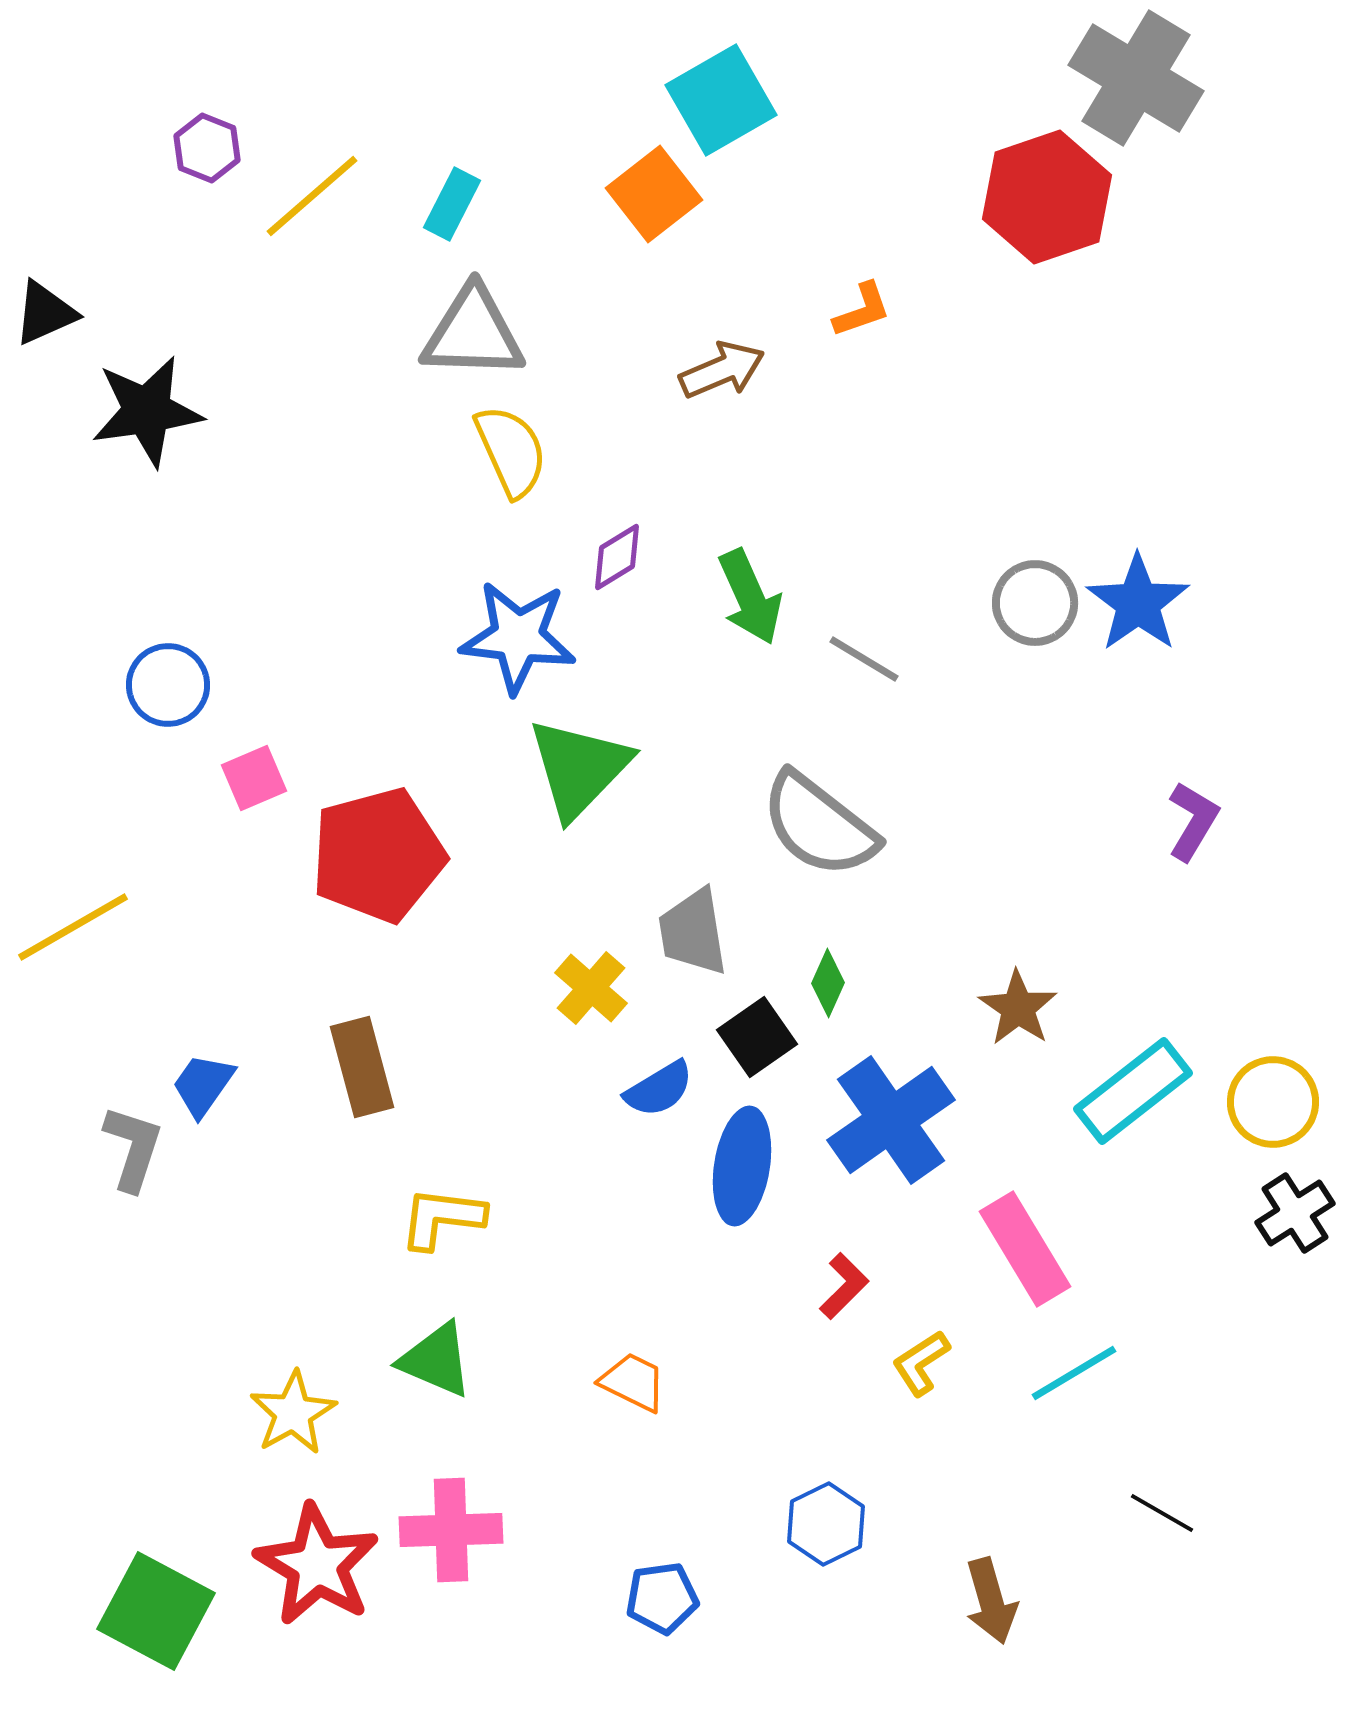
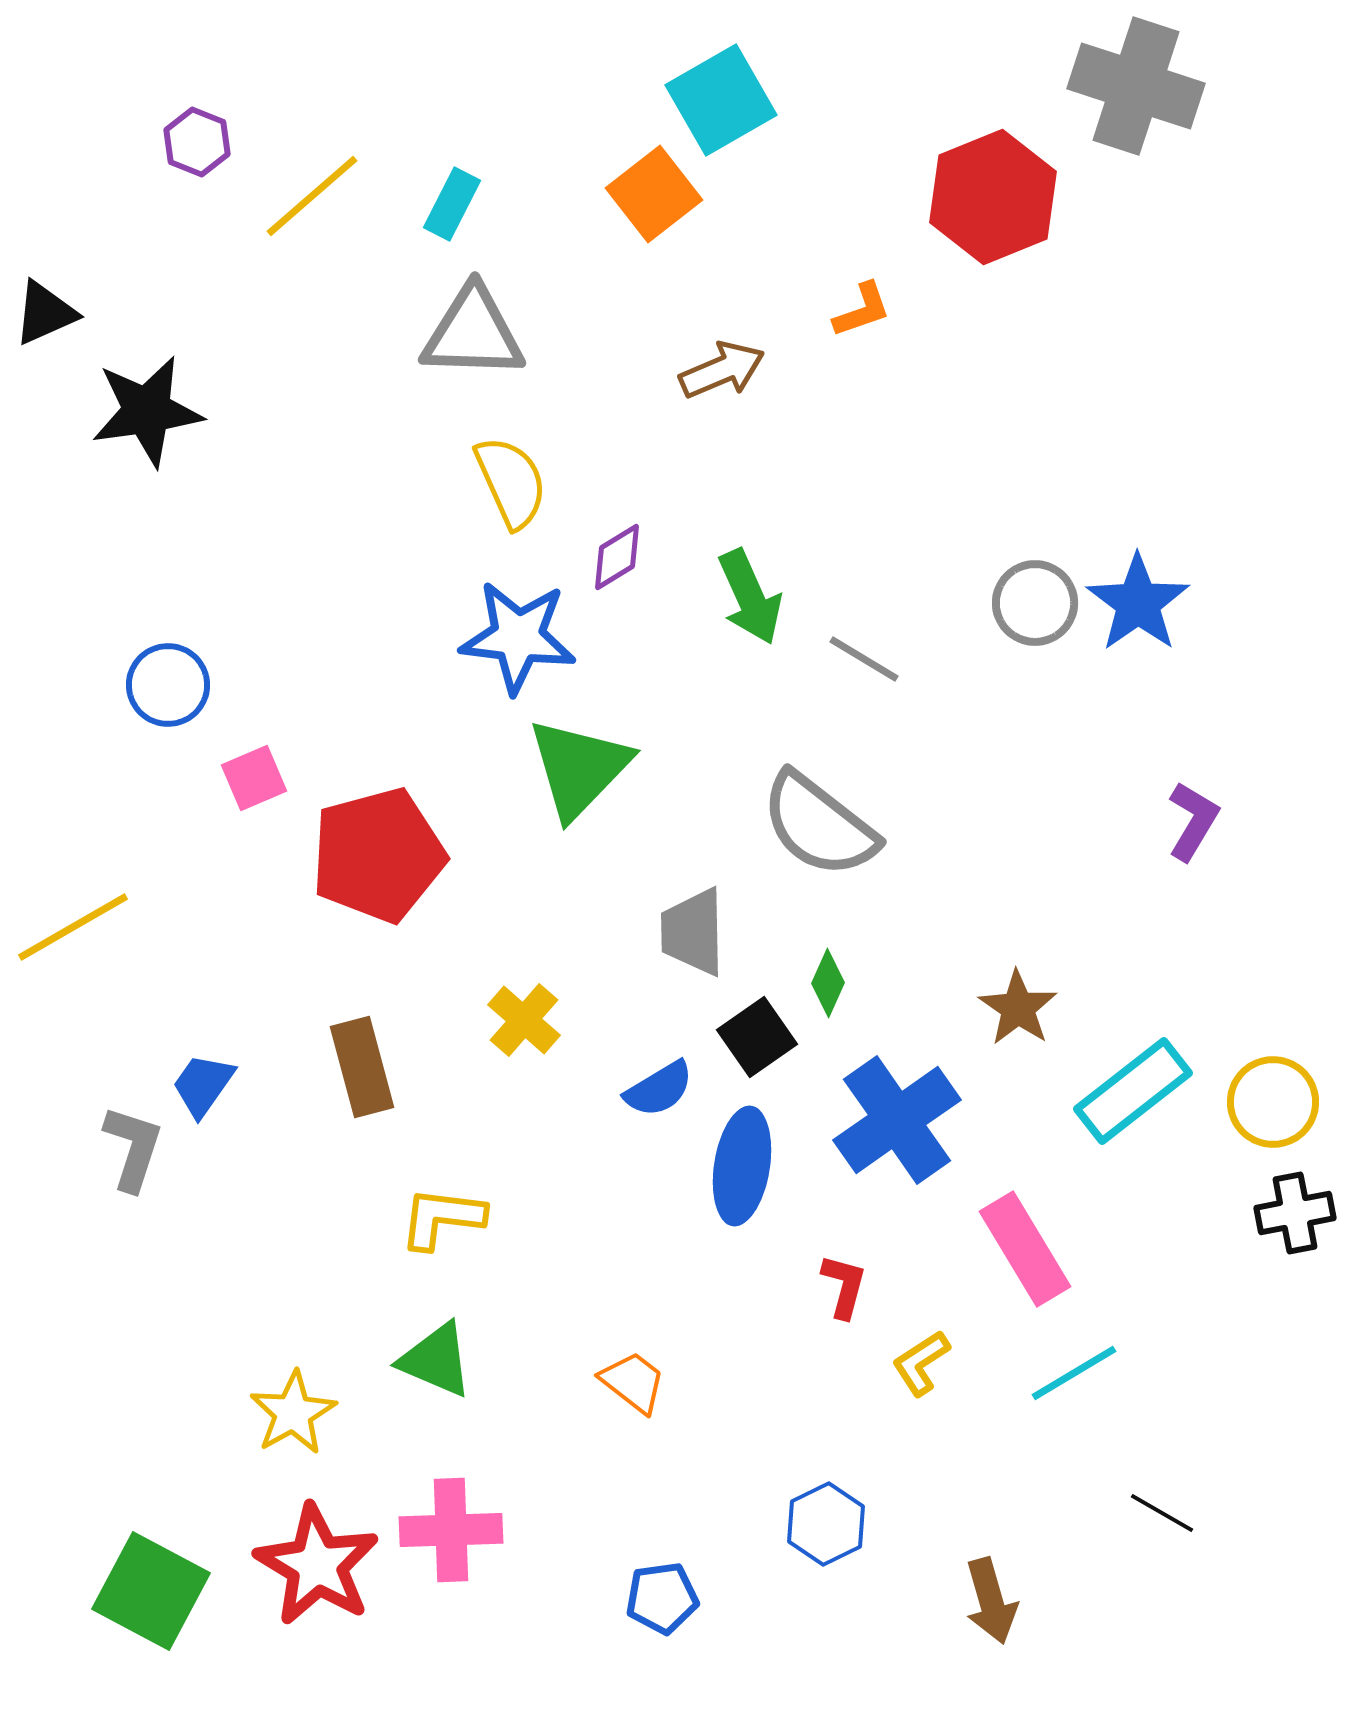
gray cross at (1136, 78): moved 8 px down; rotated 13 degrees counterclockwise
purple hexagon at (207, 148): moved 10 px left, 6 px up
red hexagon at (1047, 197): moved 54 px left; rotated 3 degrees counterclockwise
yellow semicircle at (511, 451): moved 31 px down
gray trapezoid at (693, 932): rotated 8 degrees clockwise
yellow cross at (591, 988): moved 67 px left, 32 px down
blue cross at (891, 1120): moved 6 px right
black cross at (1295, 1213): rotated 22 degrees clockwise
red L-shape at (844, 1286): rotated 30 degrees counterclockwise
orange trapezoid at (633, 1382): rotated 12 degrees clockwise
green square at (156, 1611): moved 5 px left, 20 px up
